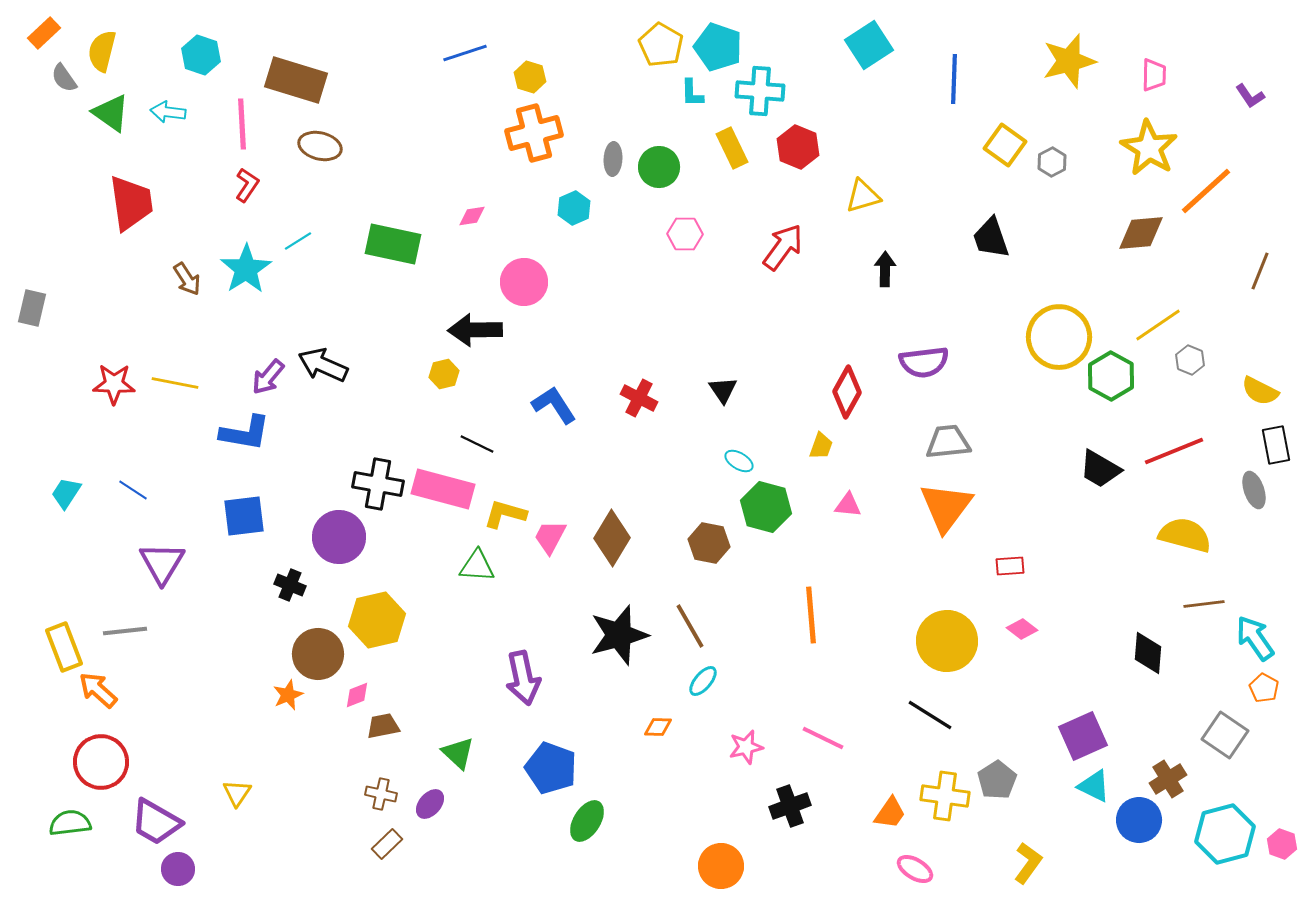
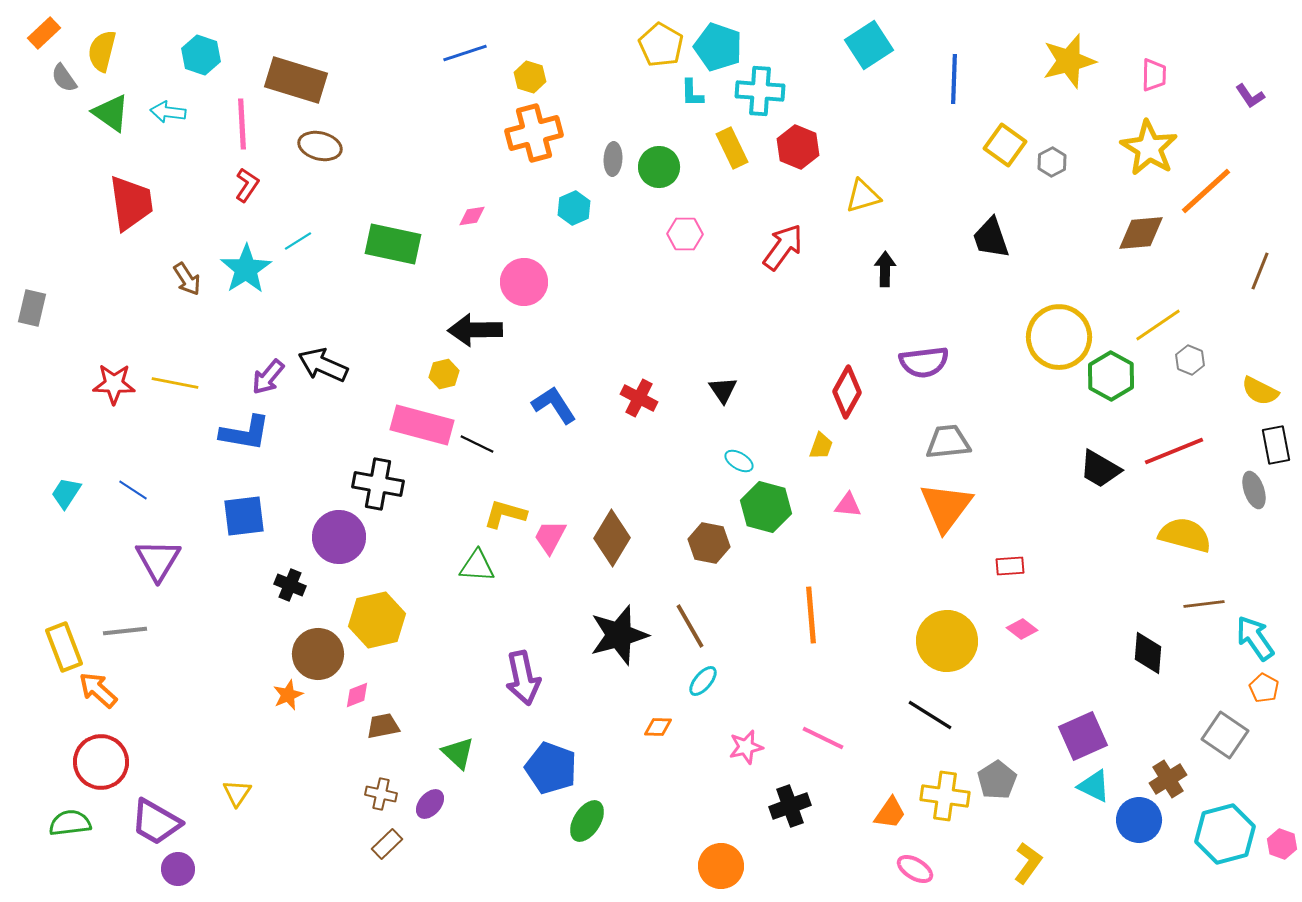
pink rectangle at (443, 489): moved 21 px left, 64 px up
purple triangle at (162, 563): moved 4 px left, 3 px up
